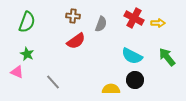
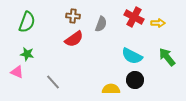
red cross: moved 1 px up
red semicircle: moved 2 px left, 2 px up
green star: rotated 16 degrees counterclockwise
